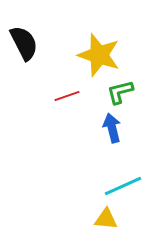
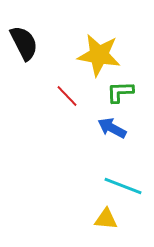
yellow star: rotated 9 degrees counterclockwise
green L-shape: rotated 12 degrees clockwise
red line: rotated 65 degrees clockwise
blue arrow: rotated 48 degrees counterclockwise
cyan line: rotated 45 degrees clockwise
